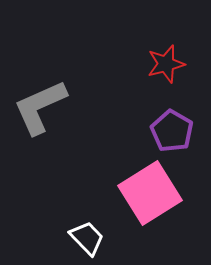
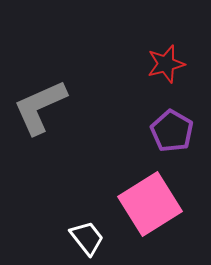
pink square: moved 11 px down
white trapezoid: rotated 6 degrees clockwise
